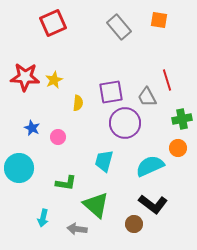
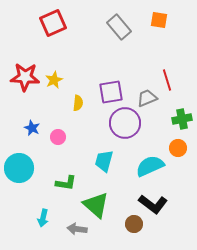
gray trapezoid: moved 1 px down; rotated 95 degrees clockwise
